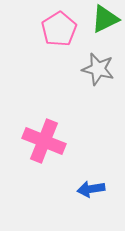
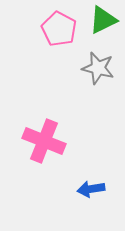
green triangle: moved 2 px left, 1 px down
pink pentagon: rotated 12 degrees counterclockwise
gray star: moved 1 px up
